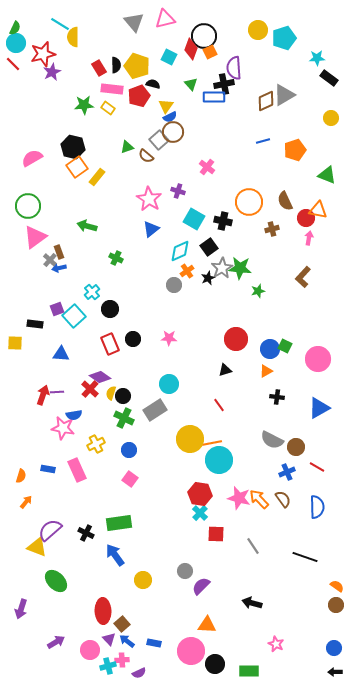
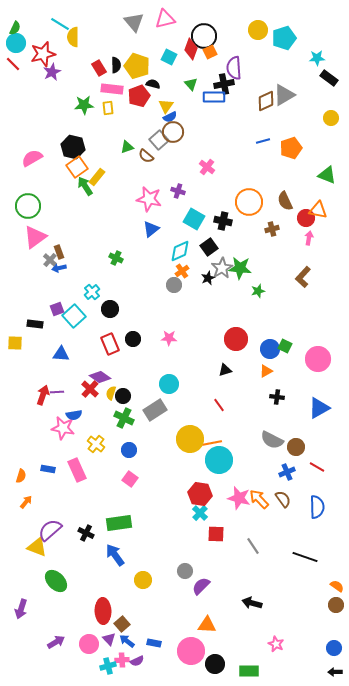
yellow rectangle at (108, 108): rotated 48 degrees clockwise
orange pentagon at (295, 150): moved 4 px left, 2 px up
pink star at (149, 199): rotated 20 degrees counterclockwise
green arrow at (87, 226): moved 2 px left, 40 px up; rotated 42 degrees clockwise
orange cross at (187, 271): moved 5 px left
yellow cross at (96, 444): rotated 24 degrees counterclockwise
pink circle at (90, 650): moved 1 px left, 6 px up
purple semicircle at (139, 673): moved 2 px left, 12 px up
